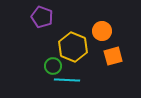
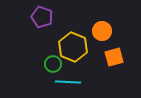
orange square: moved 1 px right, 1 px down
green circle: moved 2 px up
cyan line: moved 1 px right, 2 px down
